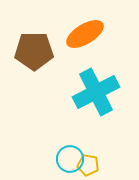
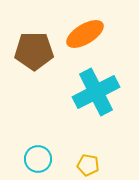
cyan circle: moved 32 px left
